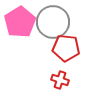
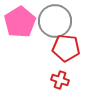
gray circle: moved 2 px right, 1 px up
